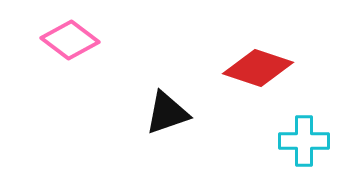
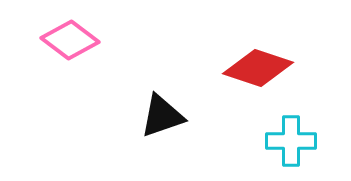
black triangle: moved 5 px left, 3 px down
cyan cross: moved 13 px left
